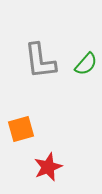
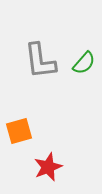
green semicircle: moved 2 px left, 1 px up
orange square: moved 2 px left, 2 px down
